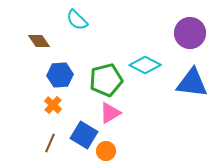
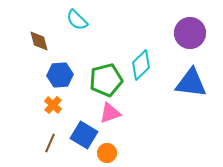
brown diamond: rotated 20 degrees clockwise
cyan diamond: moved 4 px left; rotated 72 degrees counterclockwise
blue triangle: moved 1 px left
pink triangle: rotated 10 degrees clockwise
orange circle: moved 1 px right, 2 px down
